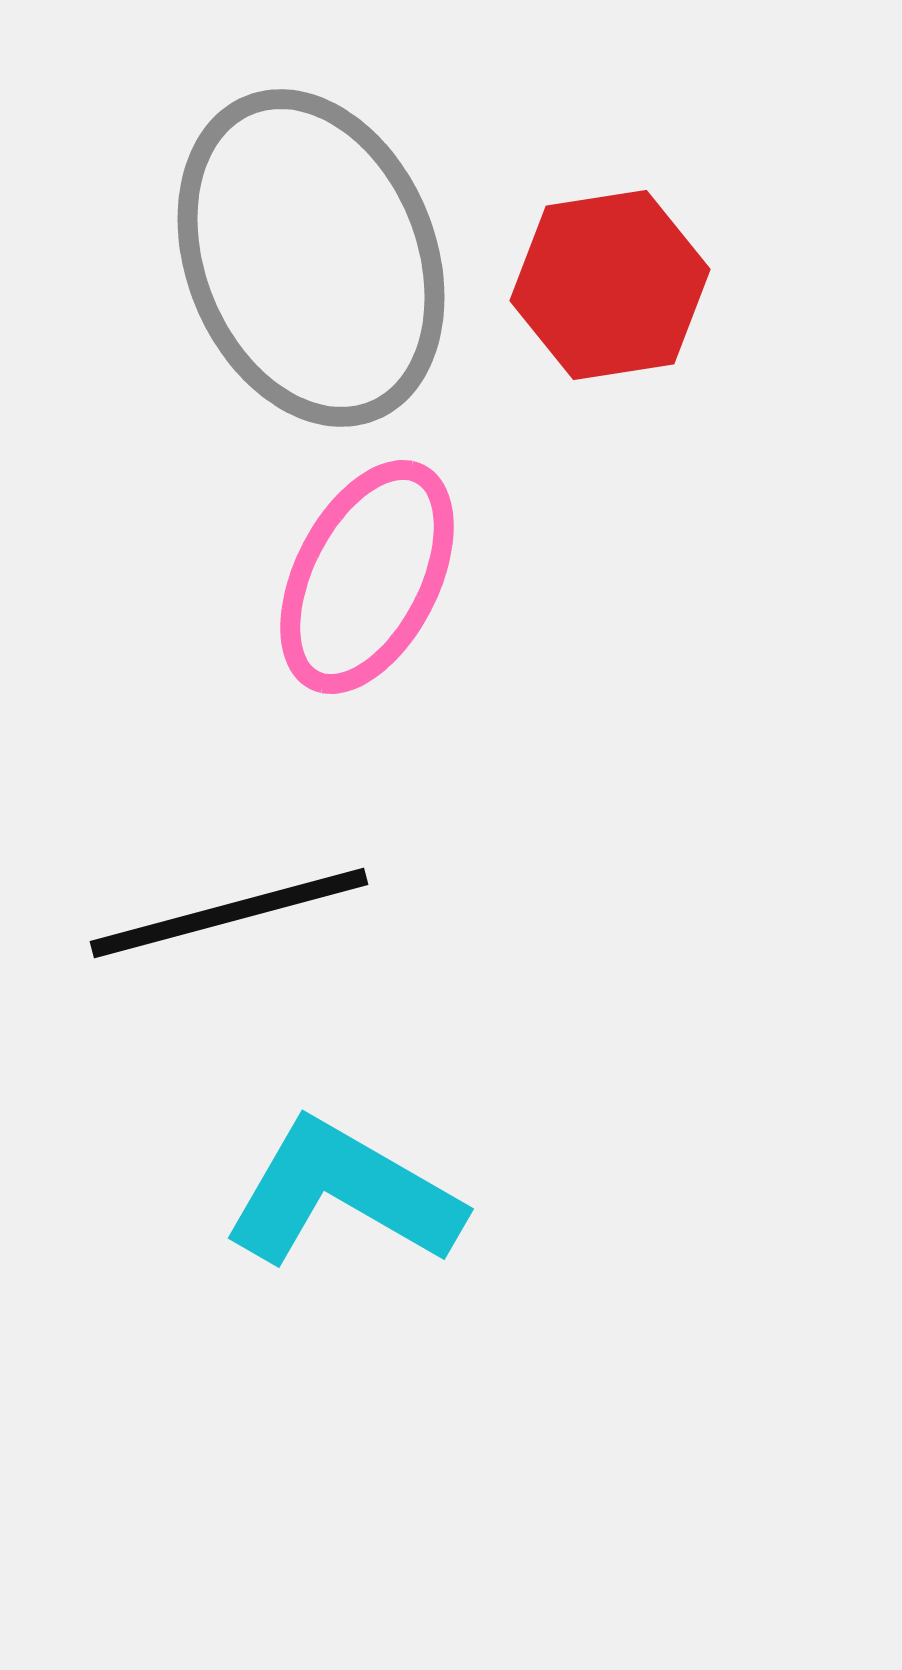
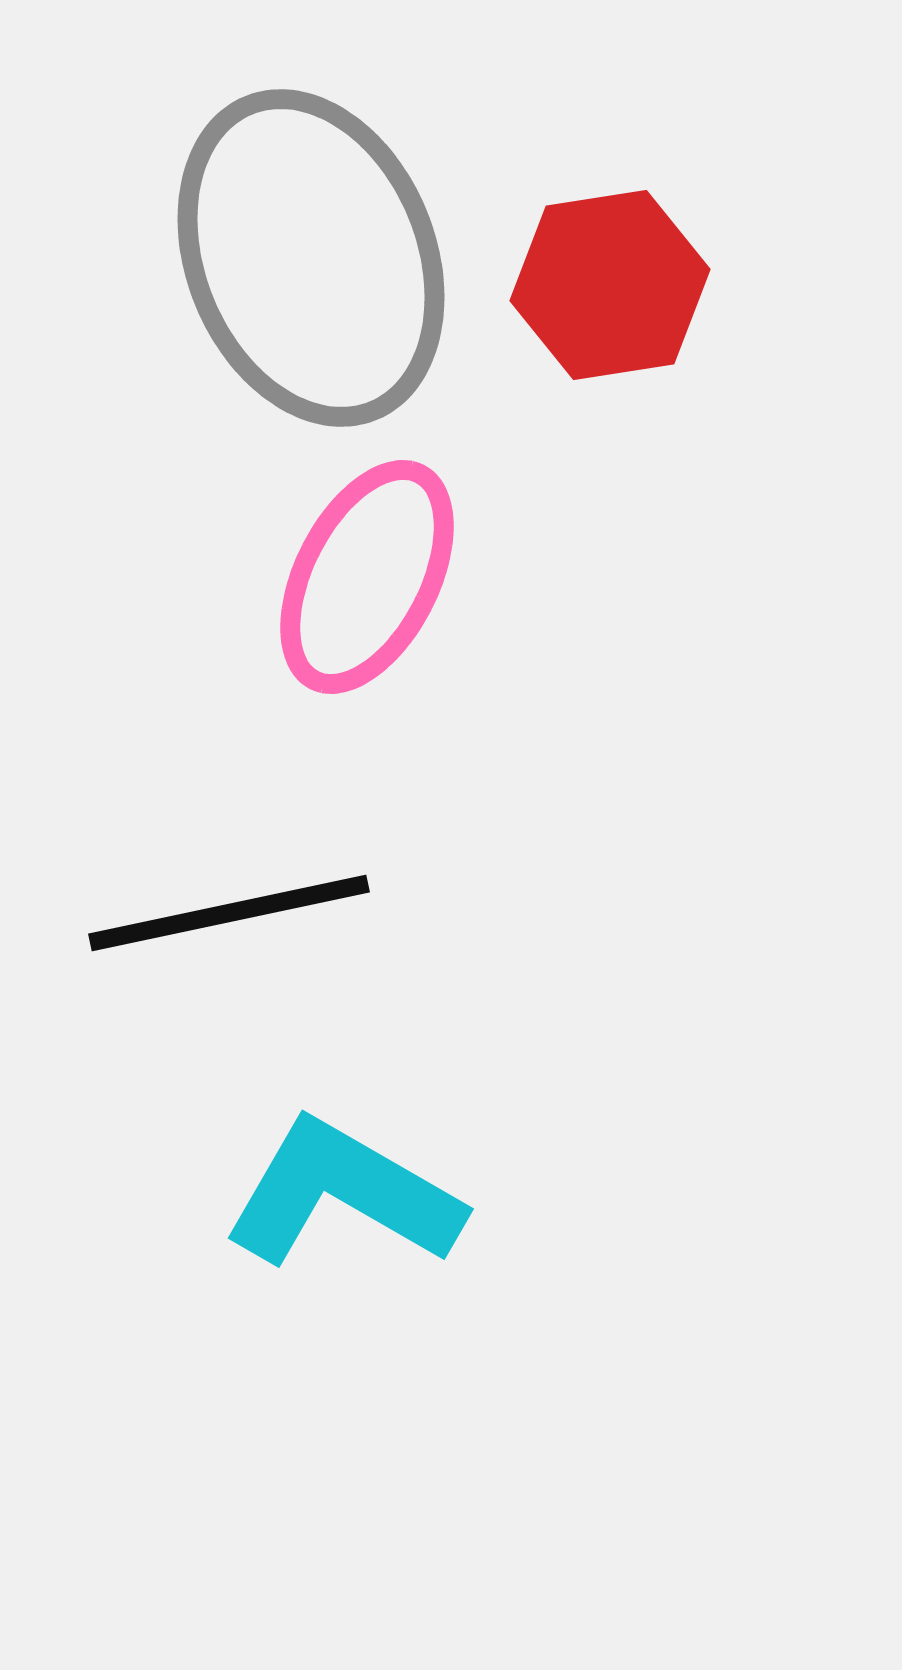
black line: rotated 3 degrees clockwise
